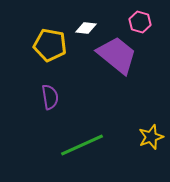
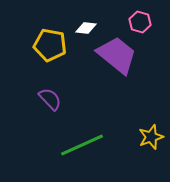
purple semicircle: moved 2 px down; rotated 35 degrees counterclockwise
